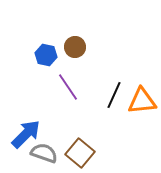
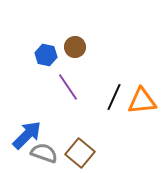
black line: moved 2 px down
blue arrow: moved 1 px right, 1 px down
